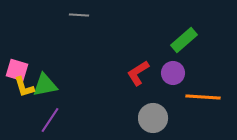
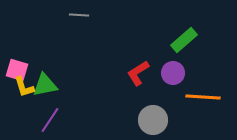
gray circle: moved 2 px down
